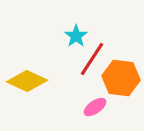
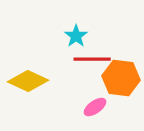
red line: rotated 57 degrees clockwise
yellow diamond: moved 1 px right
